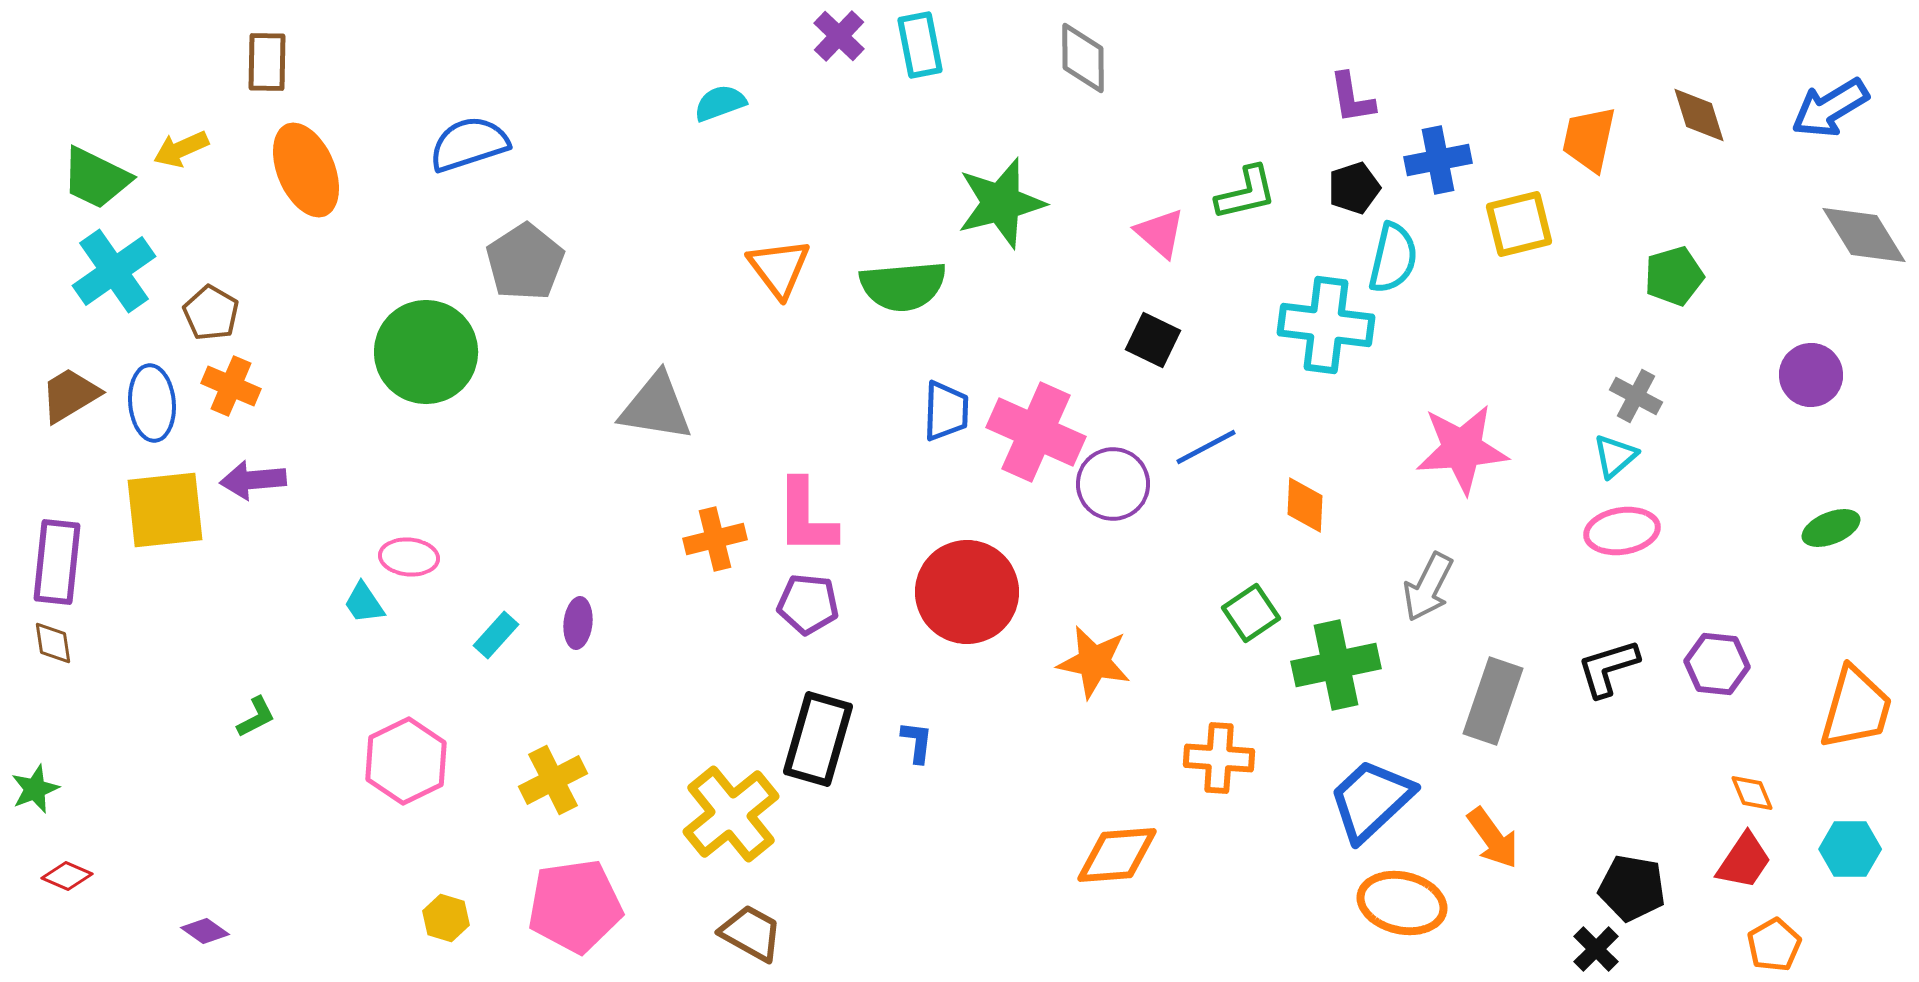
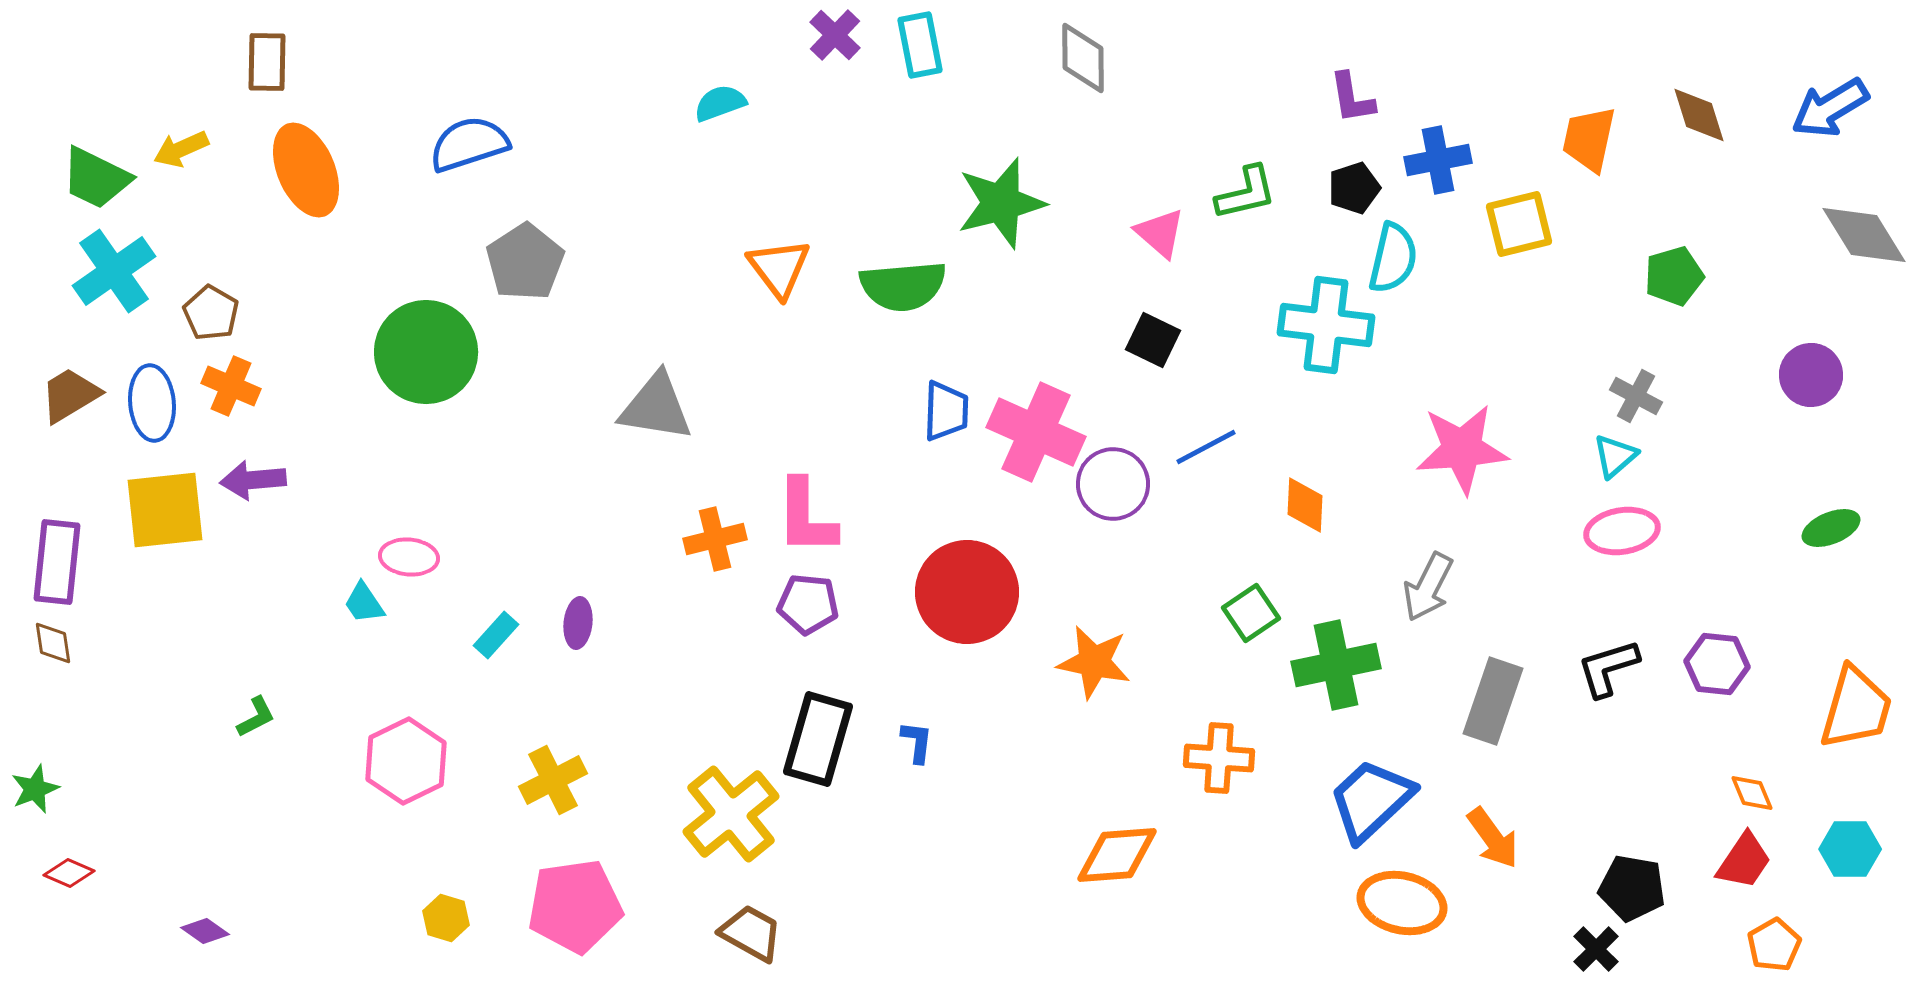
purple cross at (839, 36): moved 4 px left, 1 px up
red diamond at (67, 876): moved 2 px right, 3 px up
